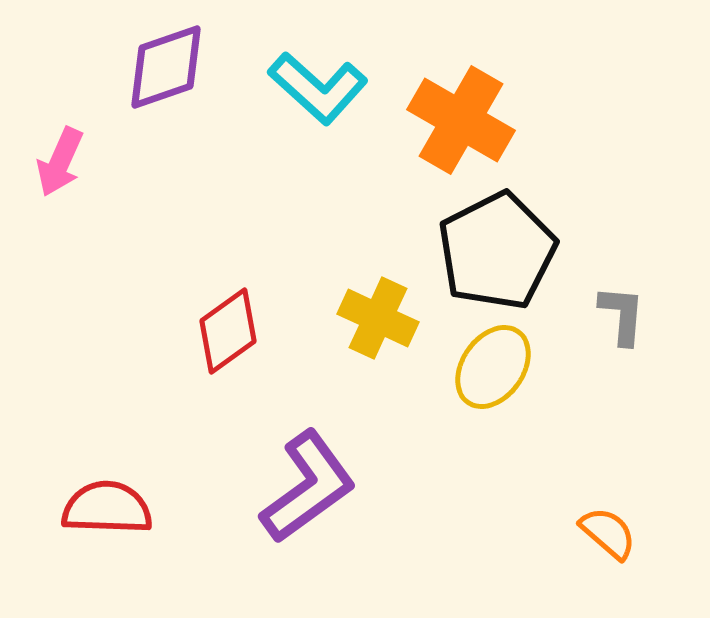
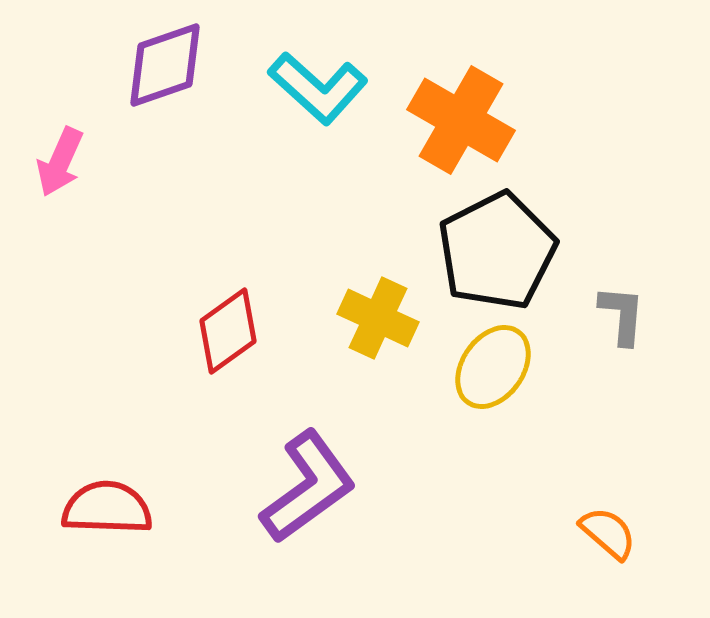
purple diamond: moved 1 px left, 2 px up
